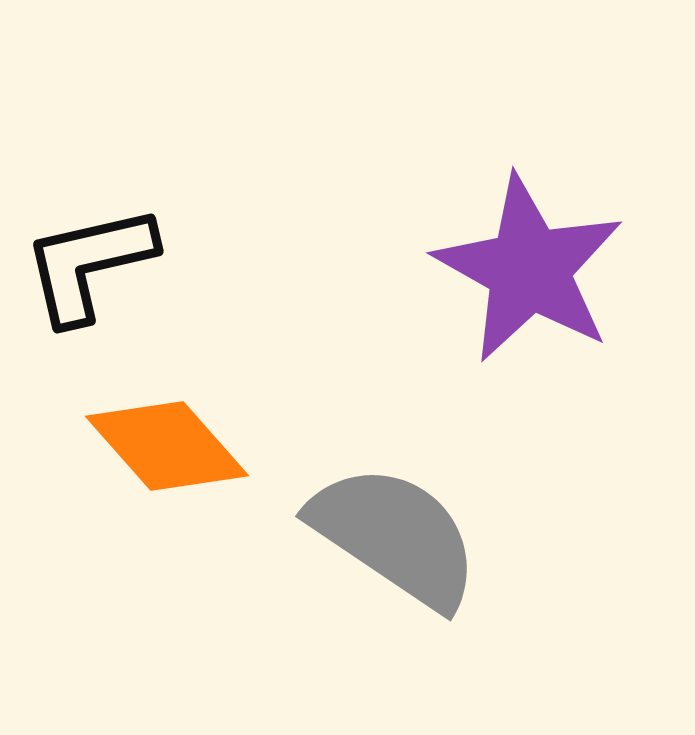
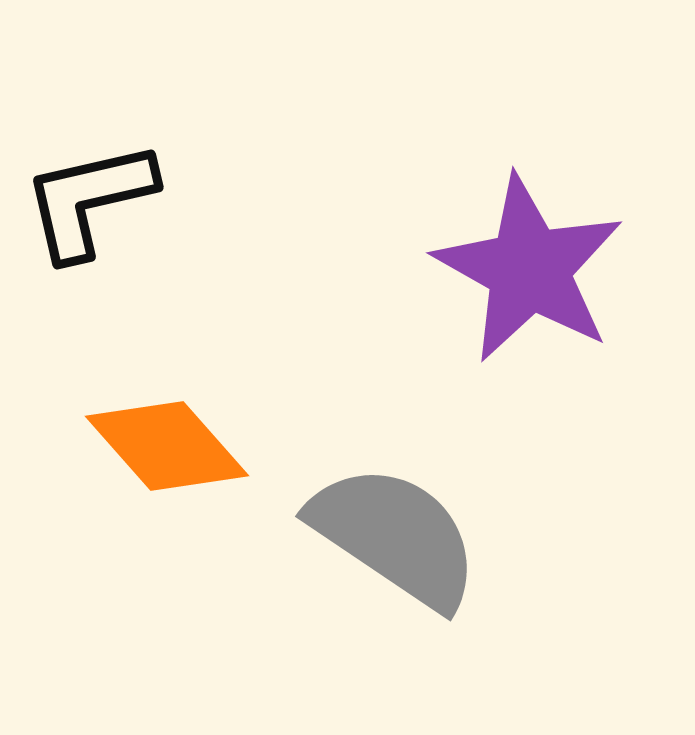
black L-shape: moved 64 px up
